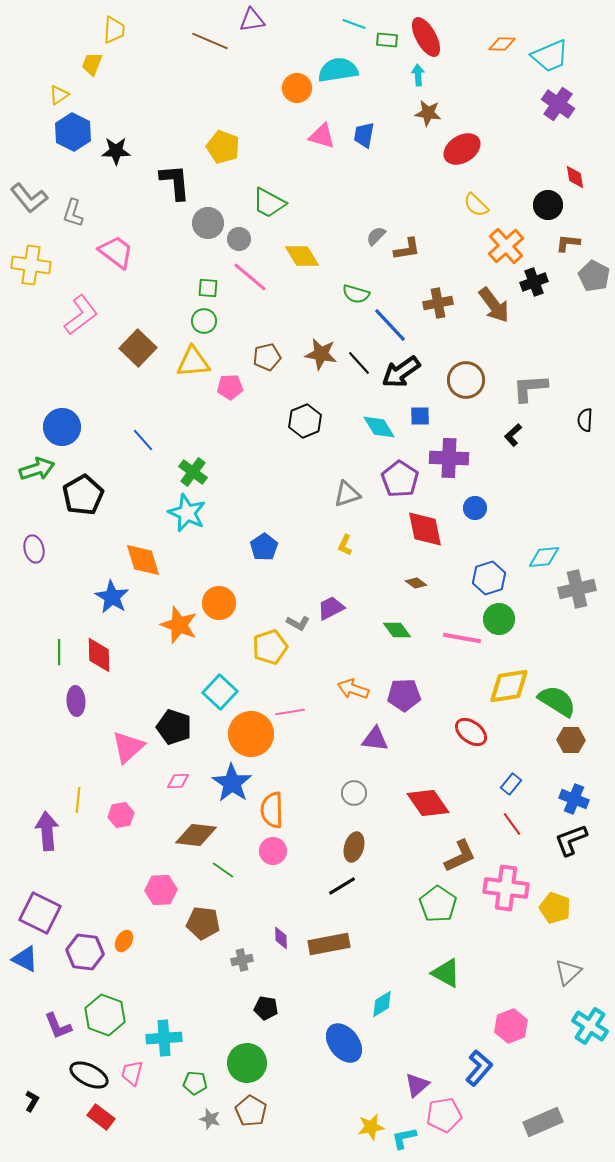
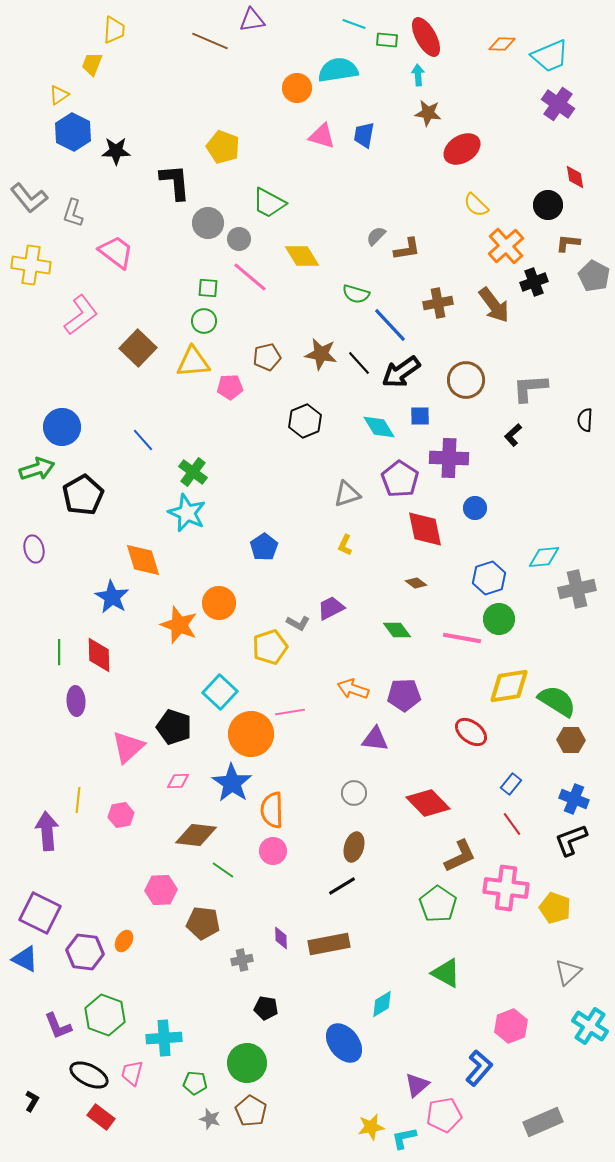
red diamond at (428, 803): rotated 9 degrees counterclockwise
